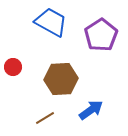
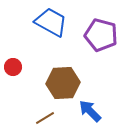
purple pentagon: rotated 24 degrees counterclockwise
brown hexagon: moved 2 px right, 4 px down
blue arrow: moved 1 px left, 1 px down; rotated 100 degrees counterclockwise
